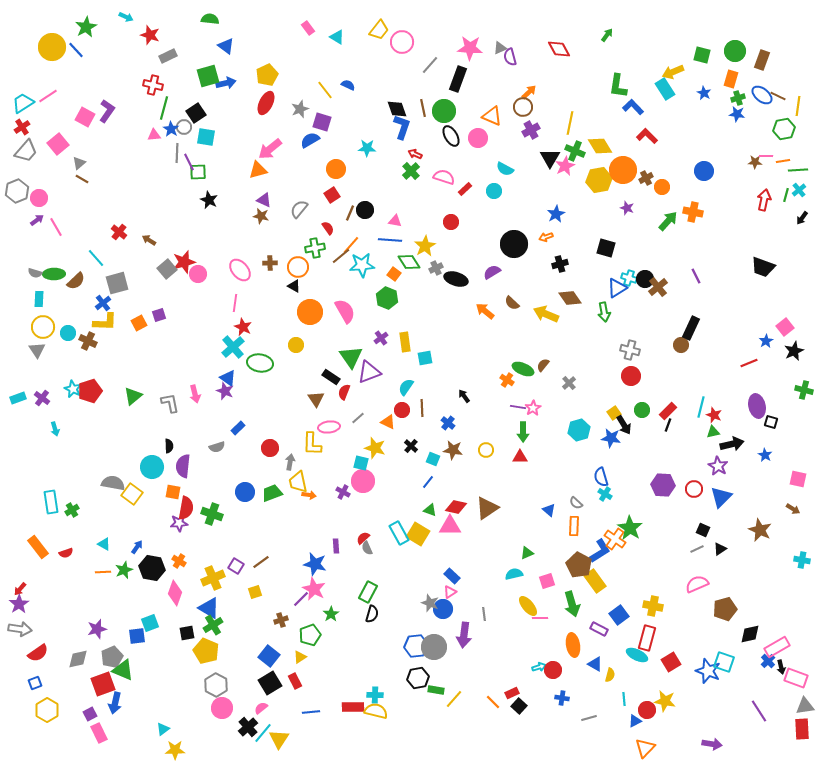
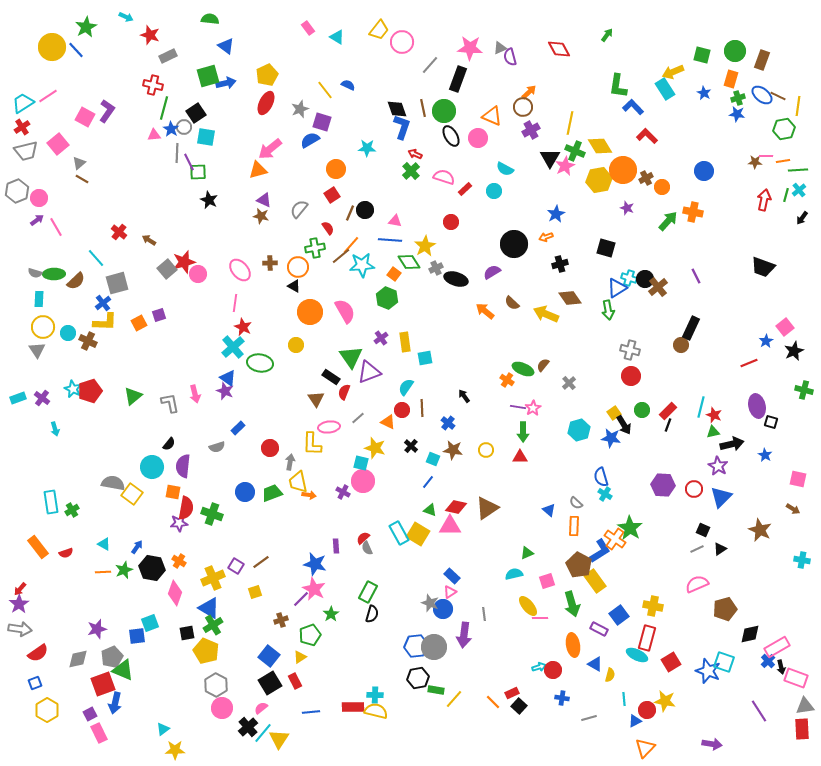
gray trapezoid at (26, 151): rotated 35 degrees clockwise
green arrow at (604, 312): moved 4 px right, 2 px up
black semicircle at (169, 446): moved 2 px up; rotated 40 degrees clockwise
